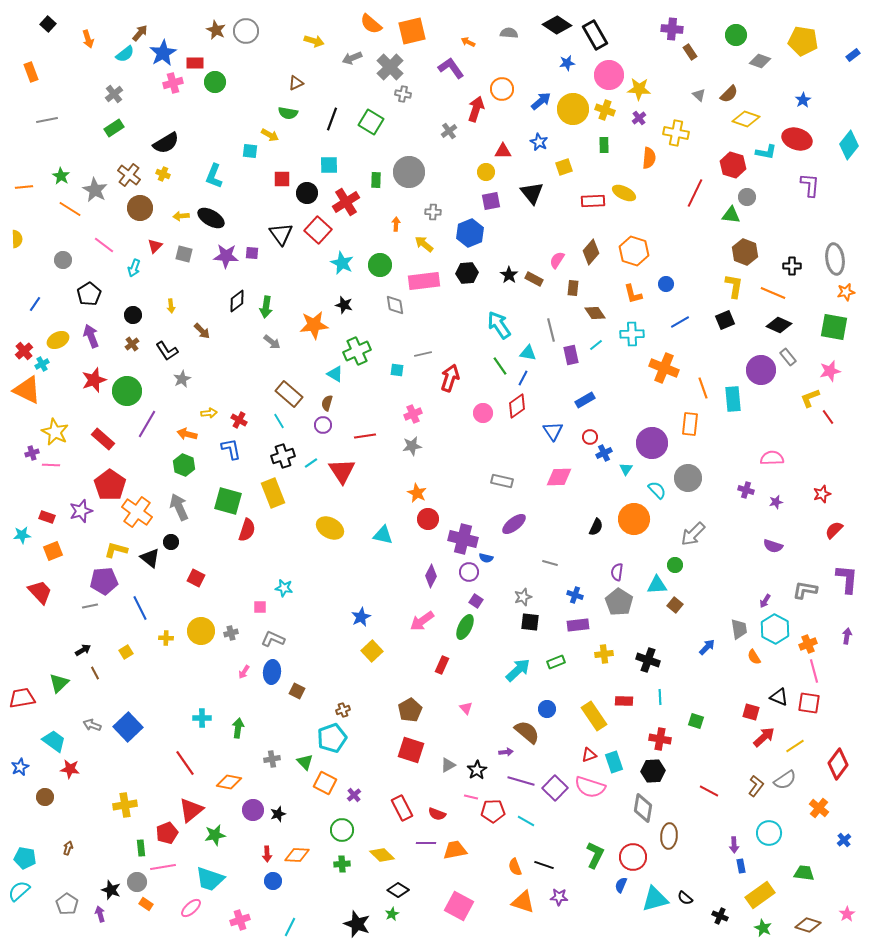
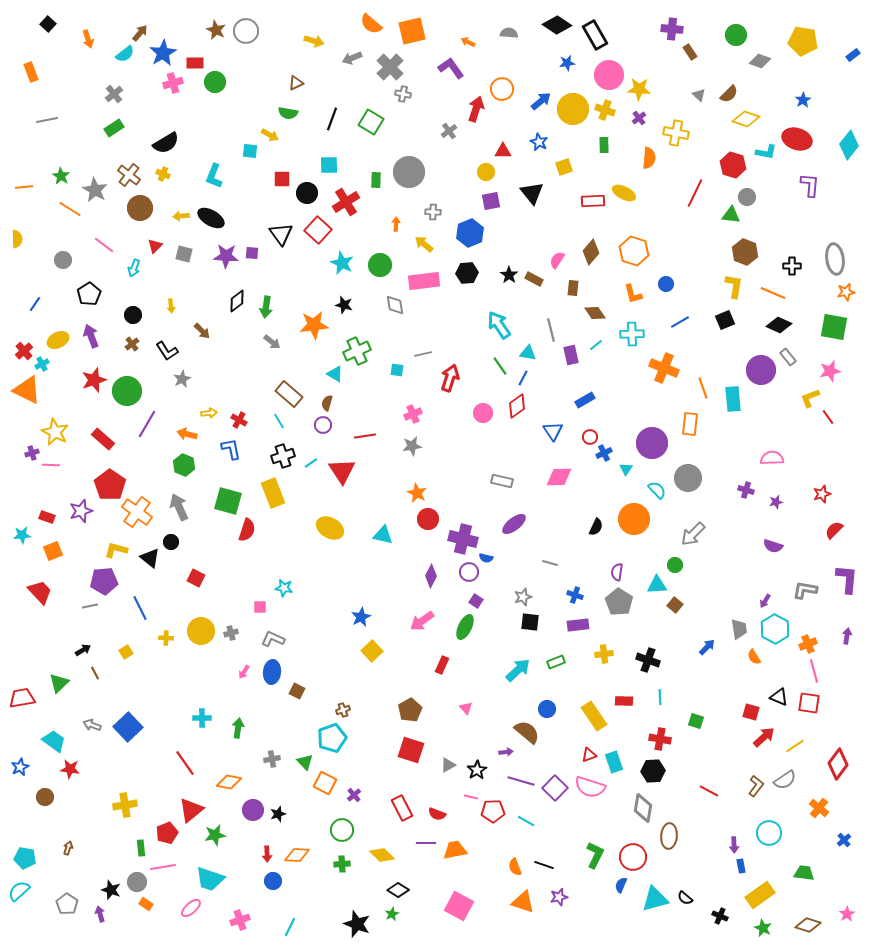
purple star at (559, 897): rotated 18 degrees counterclockwise
